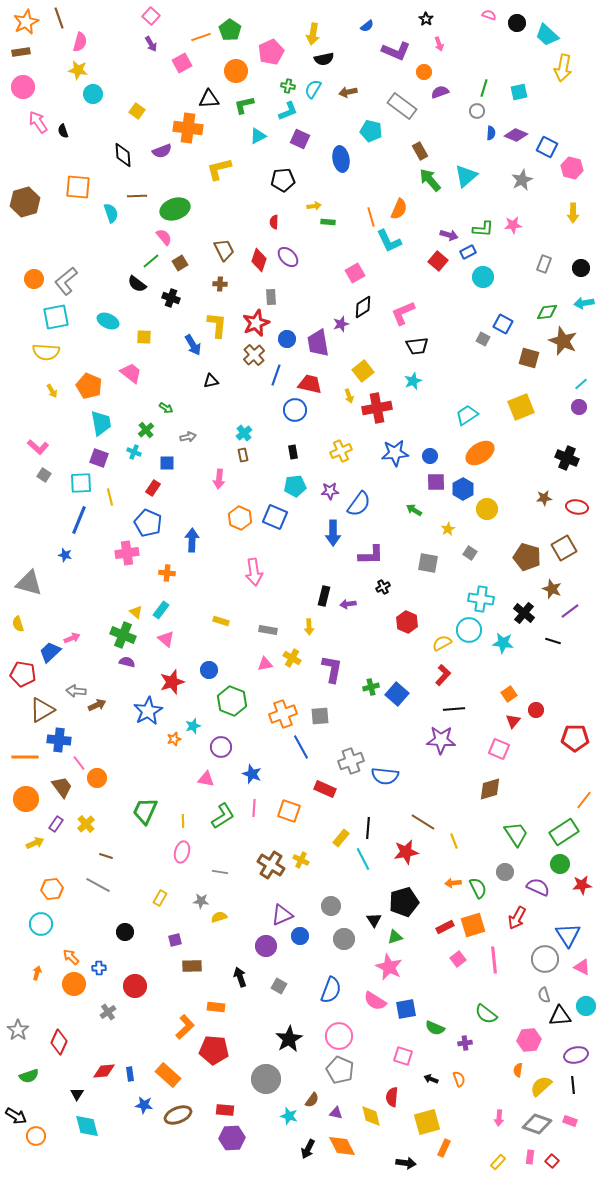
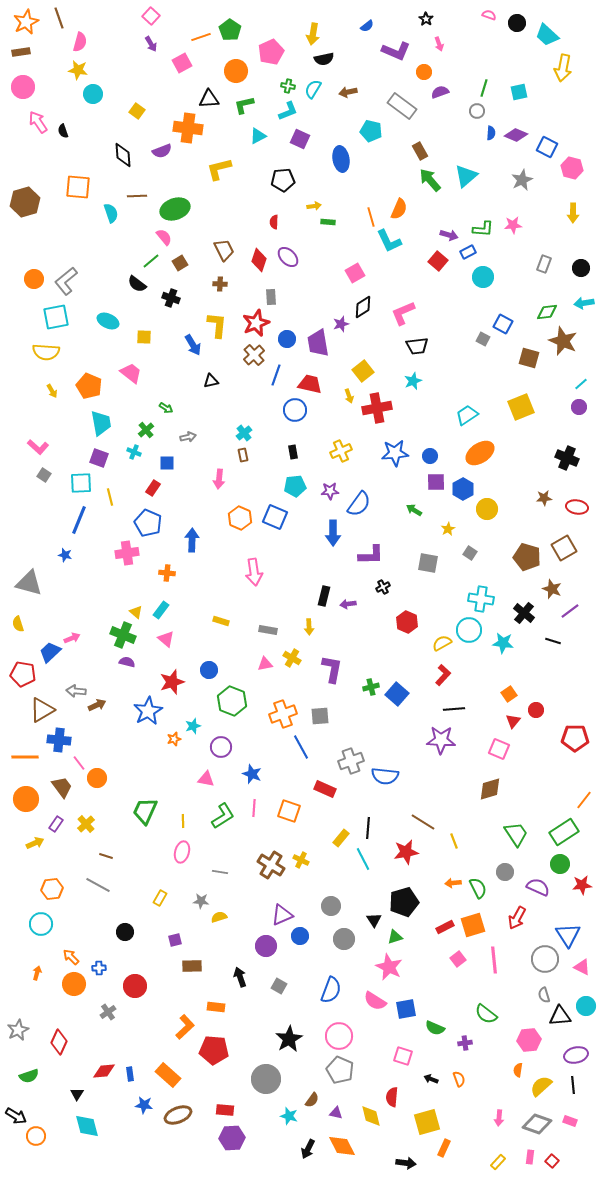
gray star at (18, 1030): rotated 10 degrees clockwise
